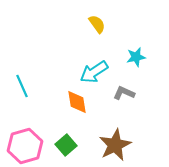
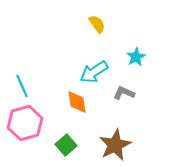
cyan star: rotated 18 degrees counterclockwise
pink hexagon: moved 23 px up
